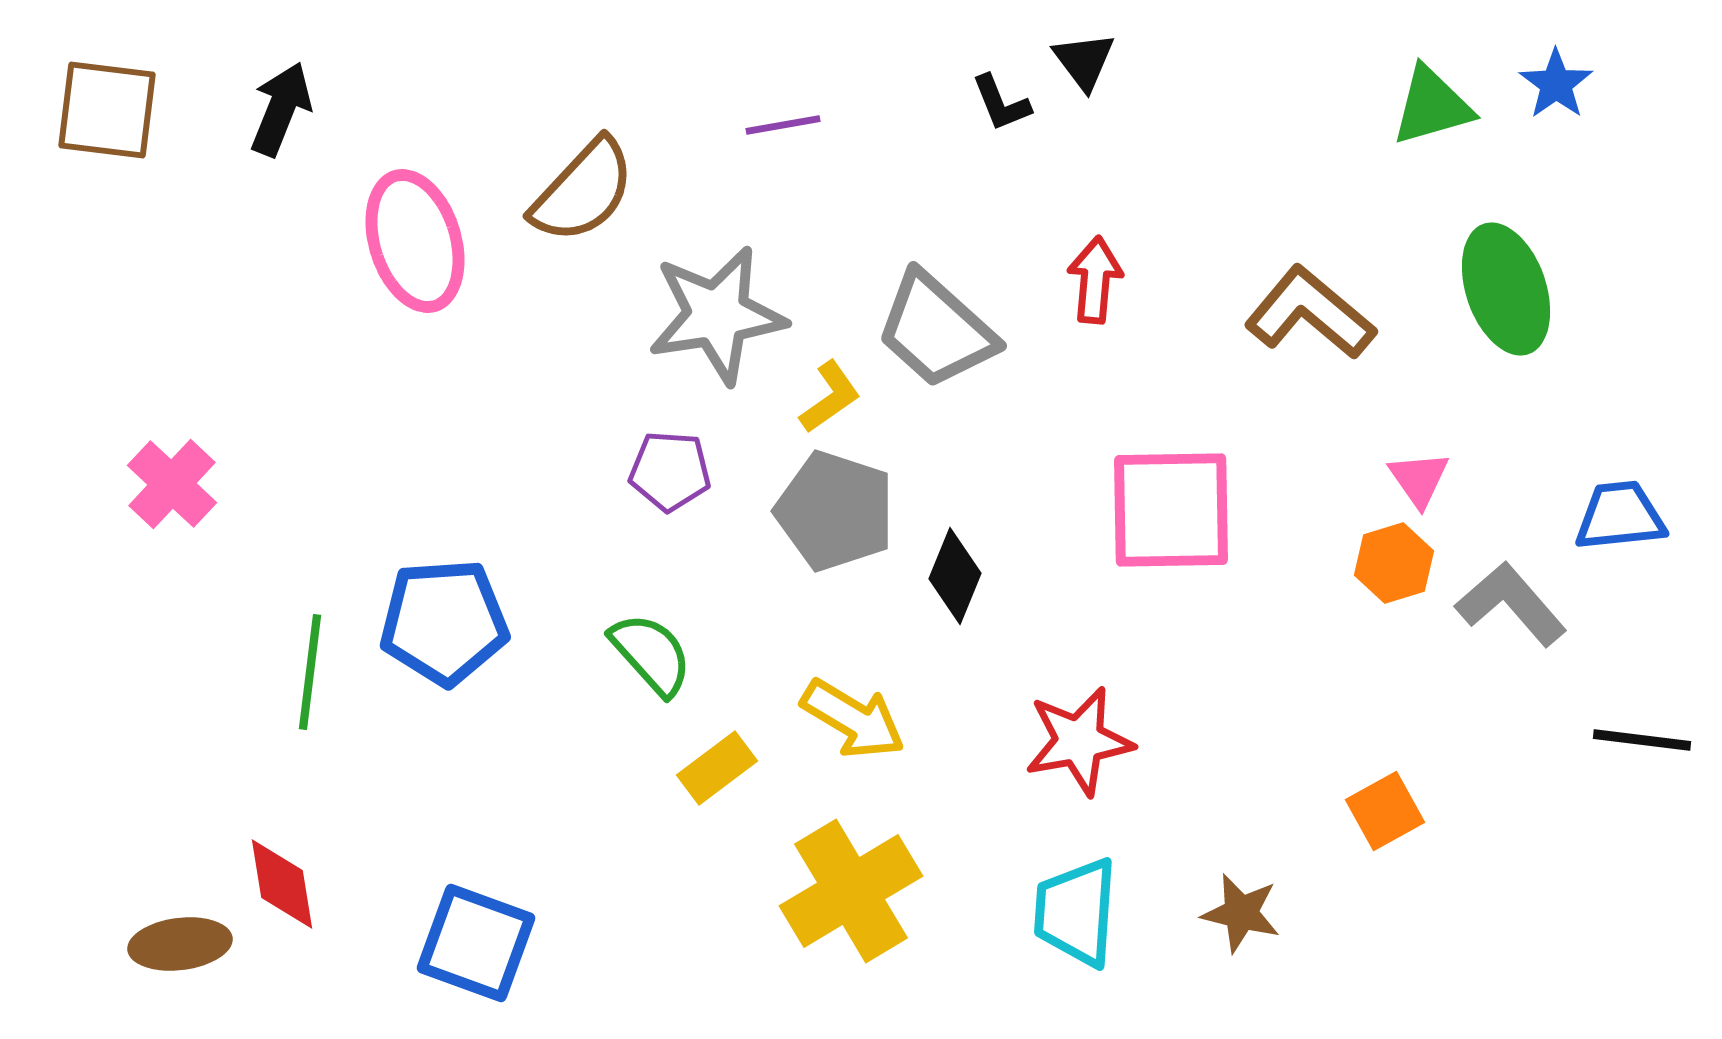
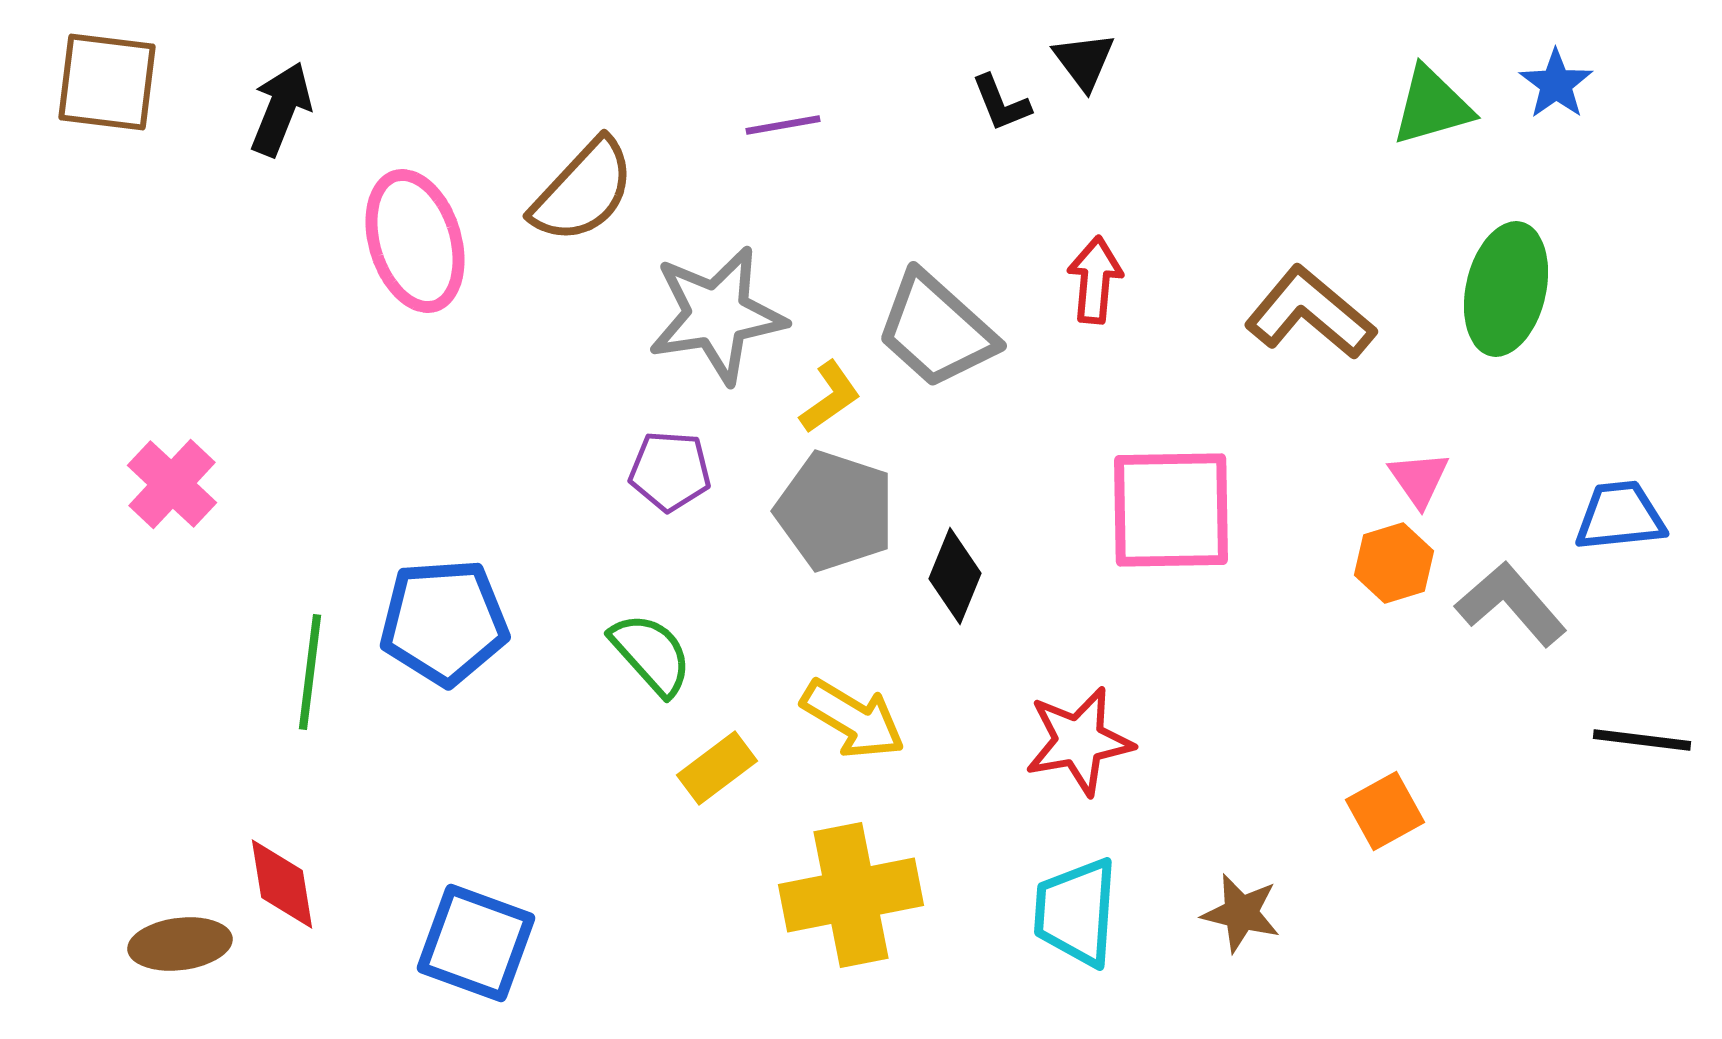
brown square: moved 28 px up
green ellipse: rotated 32 degrees clockwise
yellow cross: moved 4 px down; rotated 20 degrees clockwise
